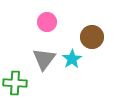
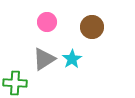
brown circle: moved 10 px up
gray triangle: rotated 20 degrees clockwise
